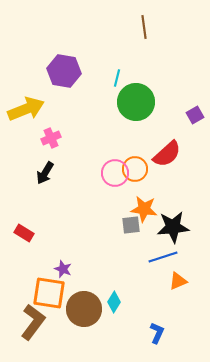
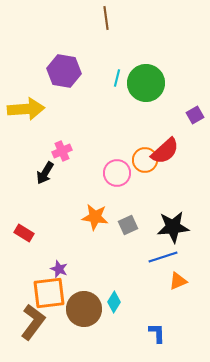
brown line: moved 38 px left, 9 px up
green circle: moved 10 px right, 19 px up
yellow arrow: rotated 18 degrees clockwise
pink cross: moved 11 px right, 13 px down
red semicircle: moved 2 px left, 3 px up
orange circle: moved 10 px right, 9 px up
pink circle: moved 2 px right
orange star: moved 49 px left, 8 px down
gray square: moved 3 px left; rotated 18 degrees counterclockwise
purple star: moved 4 px left
orange square: rotated 16 degrees counterclockwise
blue L-shape: rotated 25 degrees counterclockwise
